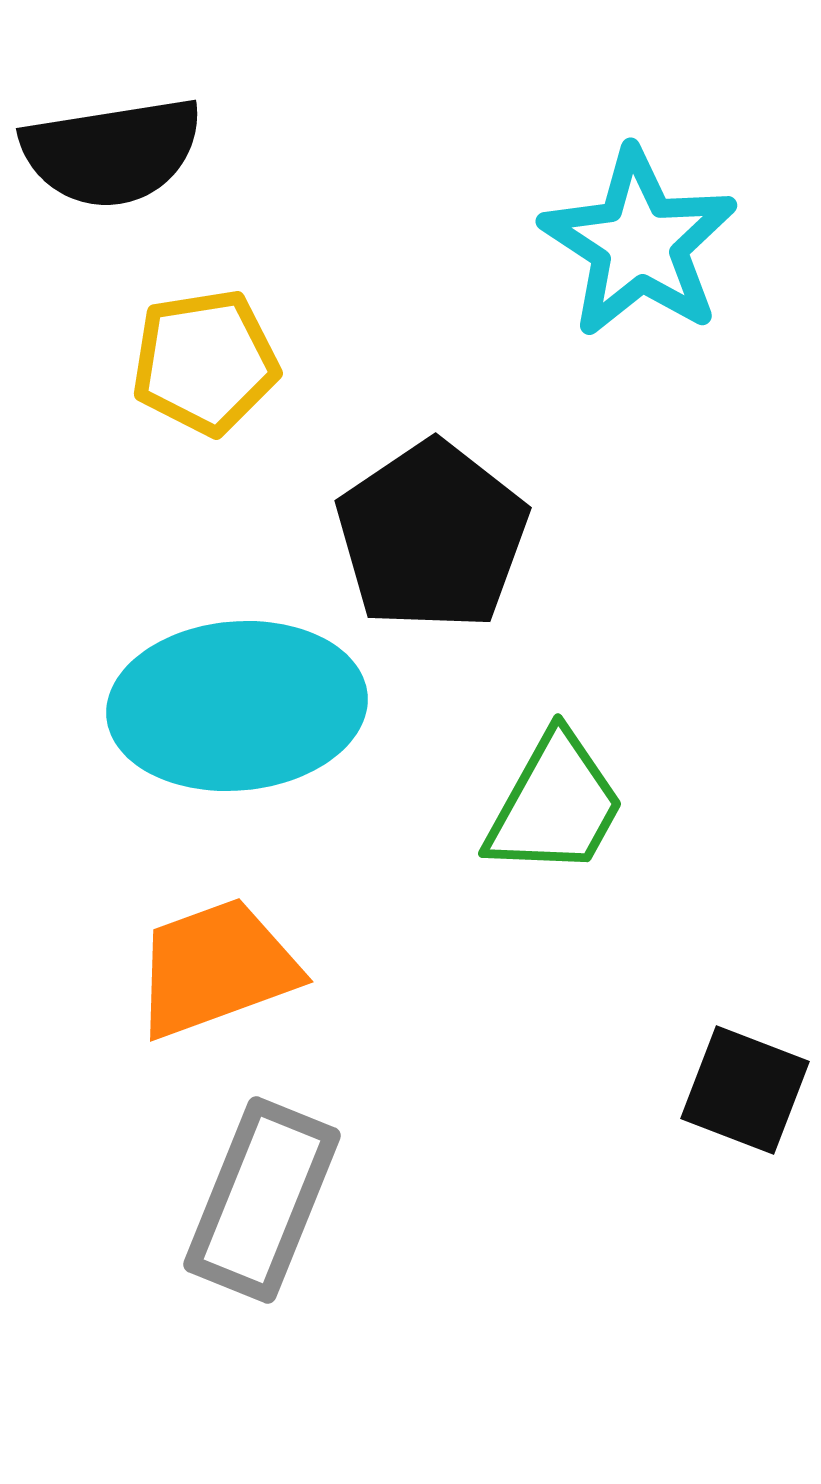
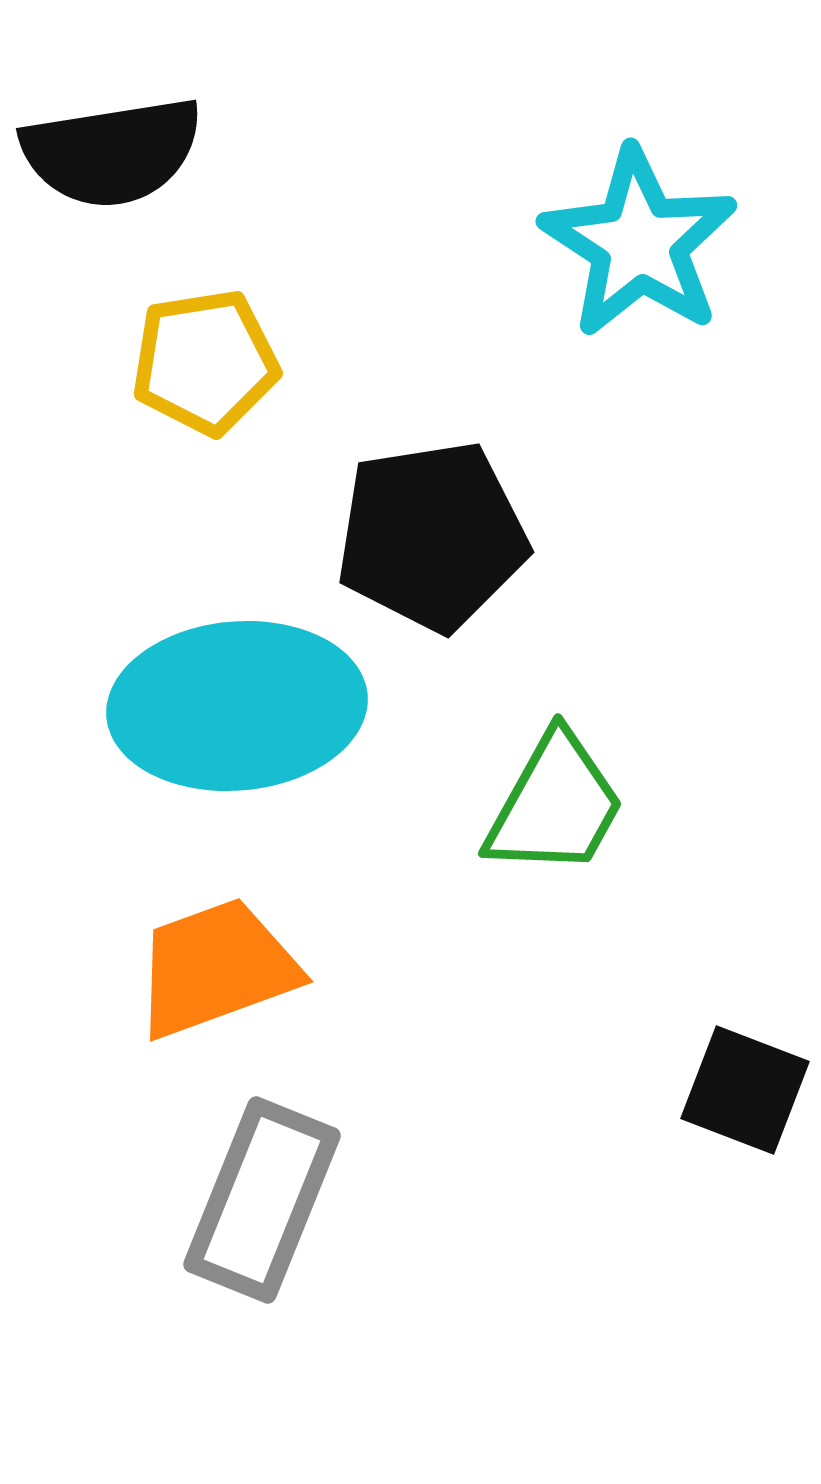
black pentagon: rotated 25 degrees clockwise
